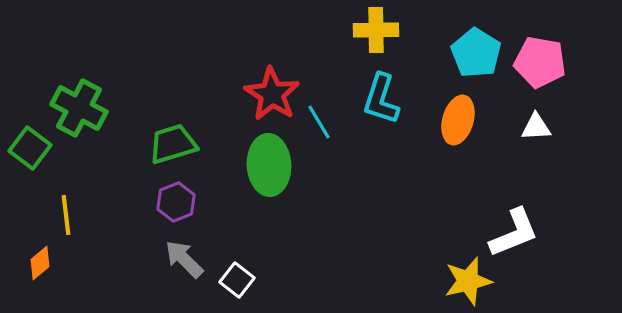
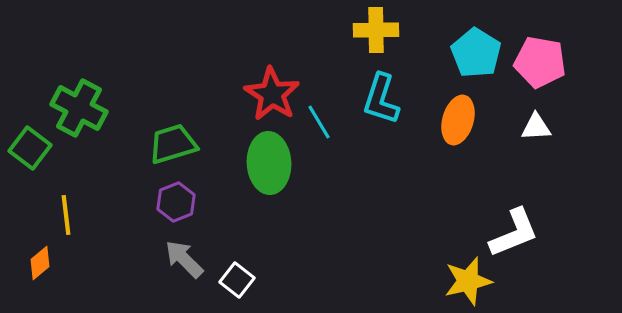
green ellipse: moved 2 px up
